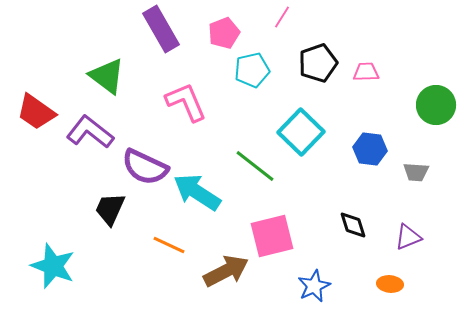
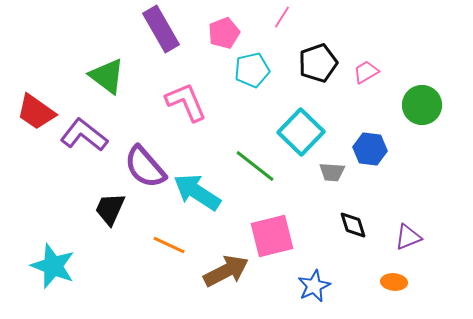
pink trapezoid: rotated 28 degrees counterclockwise
green circle: moved 14 px left
purple L-shape: moved 6 px left, 3 px down
purple semicircle: rotated 24 degrees clockwise
gray trapezoid: moved 84 px left
orange ellipse: moved 4 px right, 2 px up
